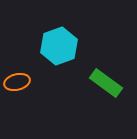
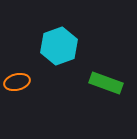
green rectangle: rotated 16 degrees counterclockwise
